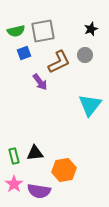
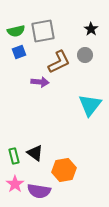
black star: rotated 16 degrees counterclockwise
blue square: moved 5 px left, 1 px up
purple arrow: rotated 48 degrees counterclockwise
black triangle: rotated 42 degrees clockwise
pink star: moved 1 px right
